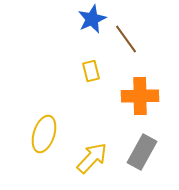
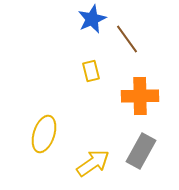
brown line: moved 1 px right
gray rectangle: moved 1 px left, 1 px up
yellow arrow: moved 1 px right, 5 px down; rotated 12 degrees clockwise
